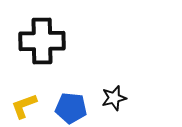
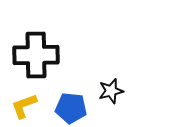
black cross: moved 6 px left, 14 px down
black star: moved 3 px left, 7 px up
